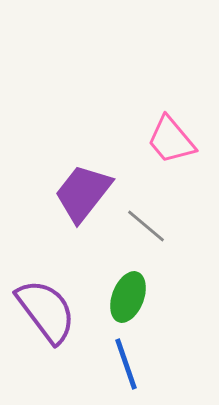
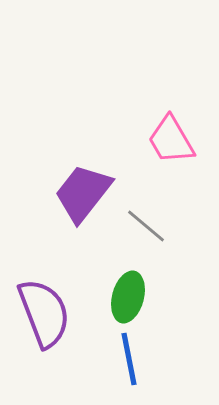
pink trapezoid: rotated 10 degrees clockwise
green ellipse: rotated 6 degrees counterclockwise
purple semicircle: moved 2 px left, 2 px down; rotated 16 degrees clockwise
blue line: moved 3 px right, 5 px up; rotated 8 degrees clockwise
